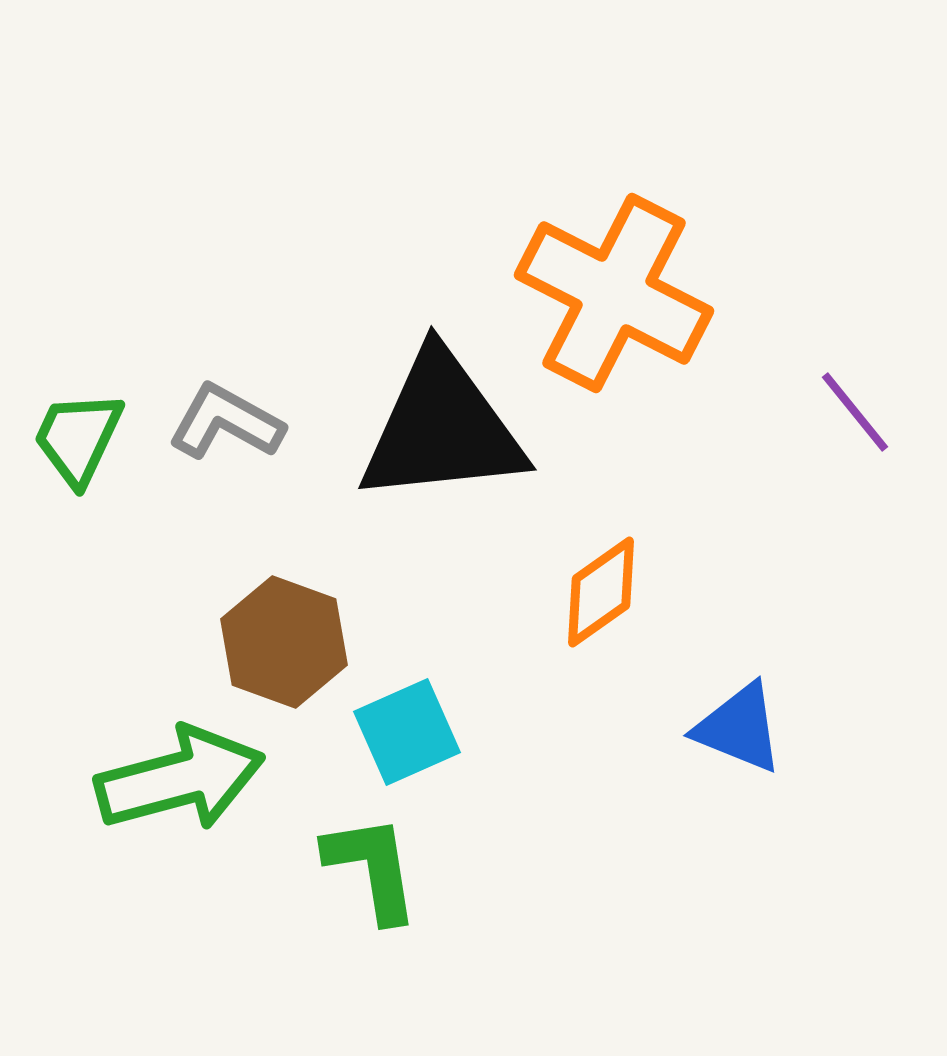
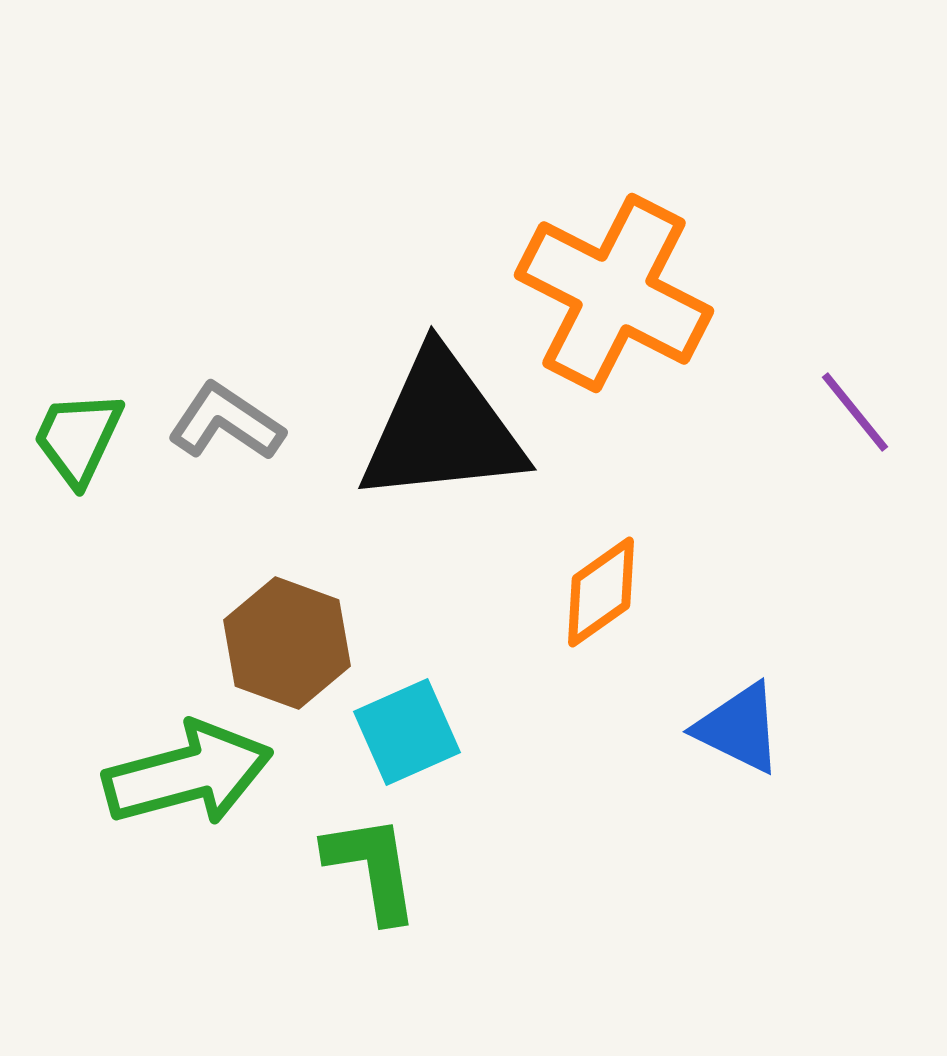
gray L-shape: rotated 5 degrees clockwise
brown hexagon: moved 3 px right, 1 px down
blue triangle: rotated 4 degrees clockwise
green arrow: moved 8 px right, 5 px up
